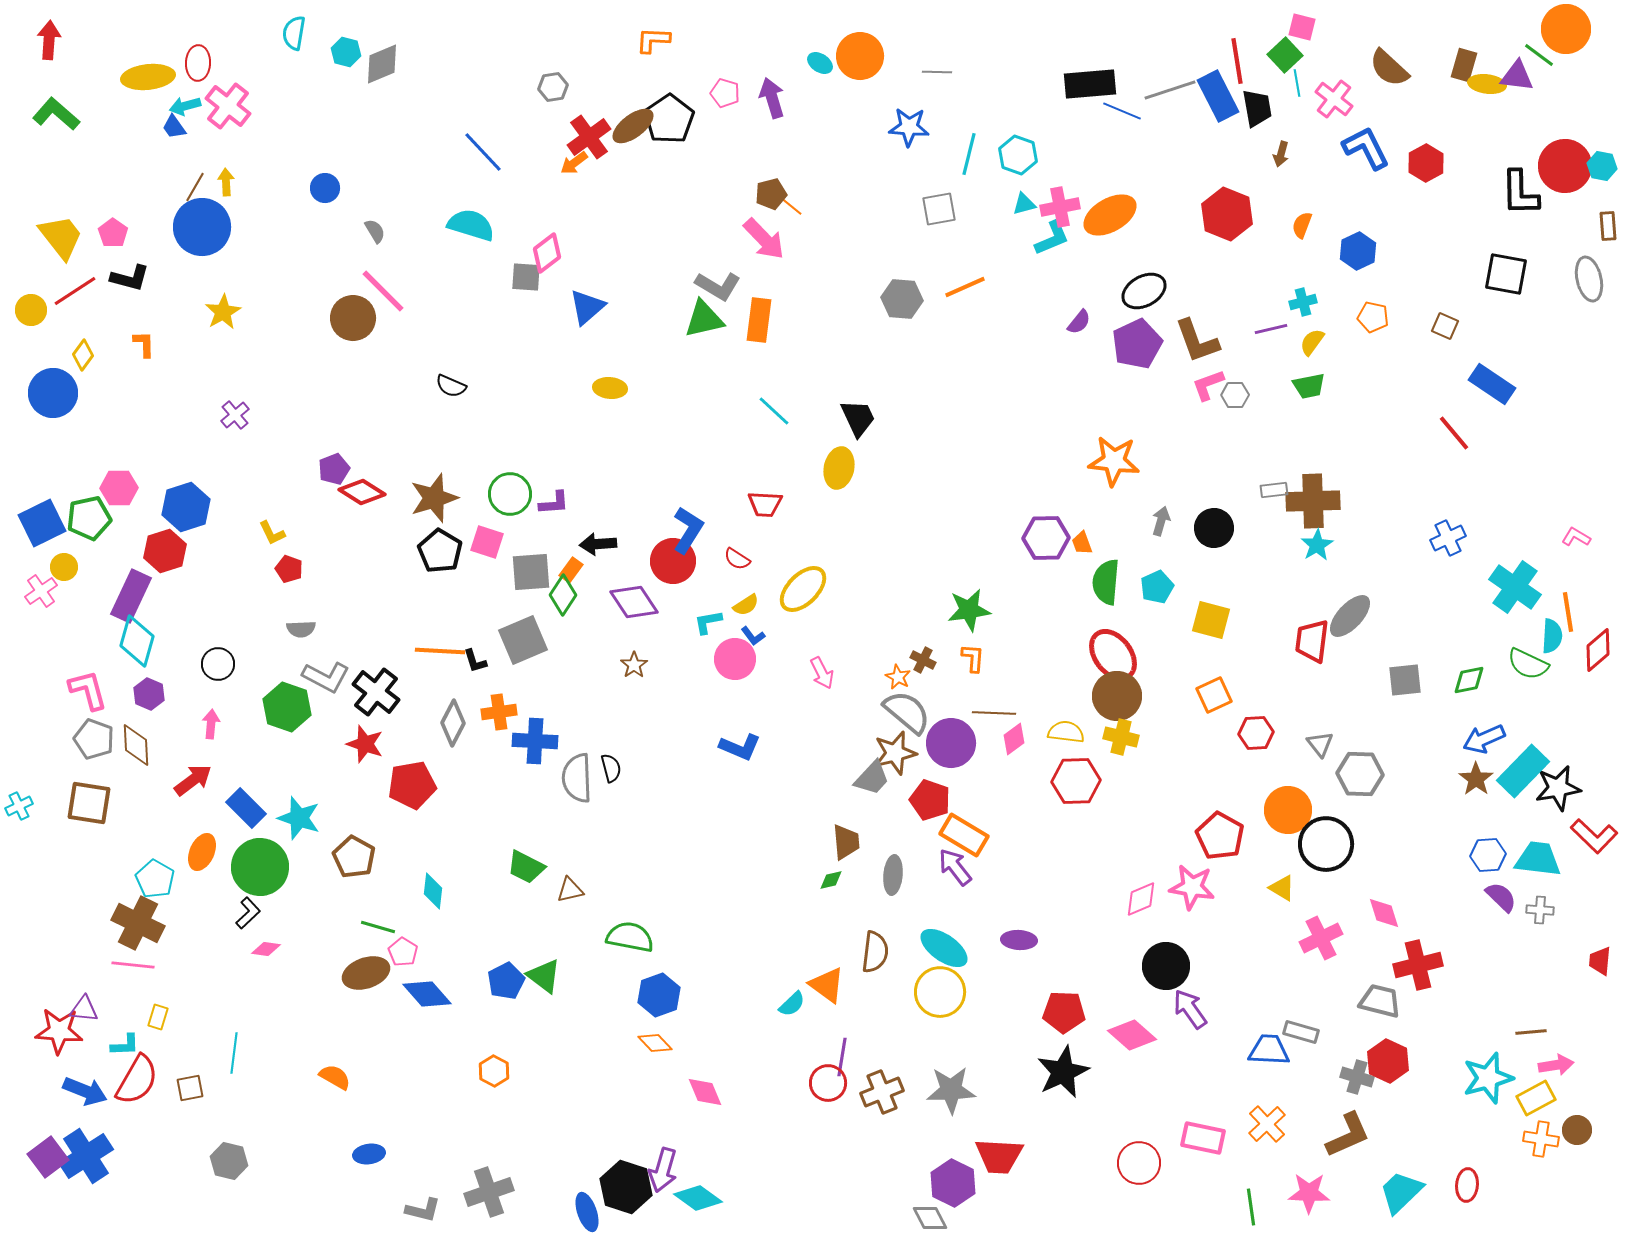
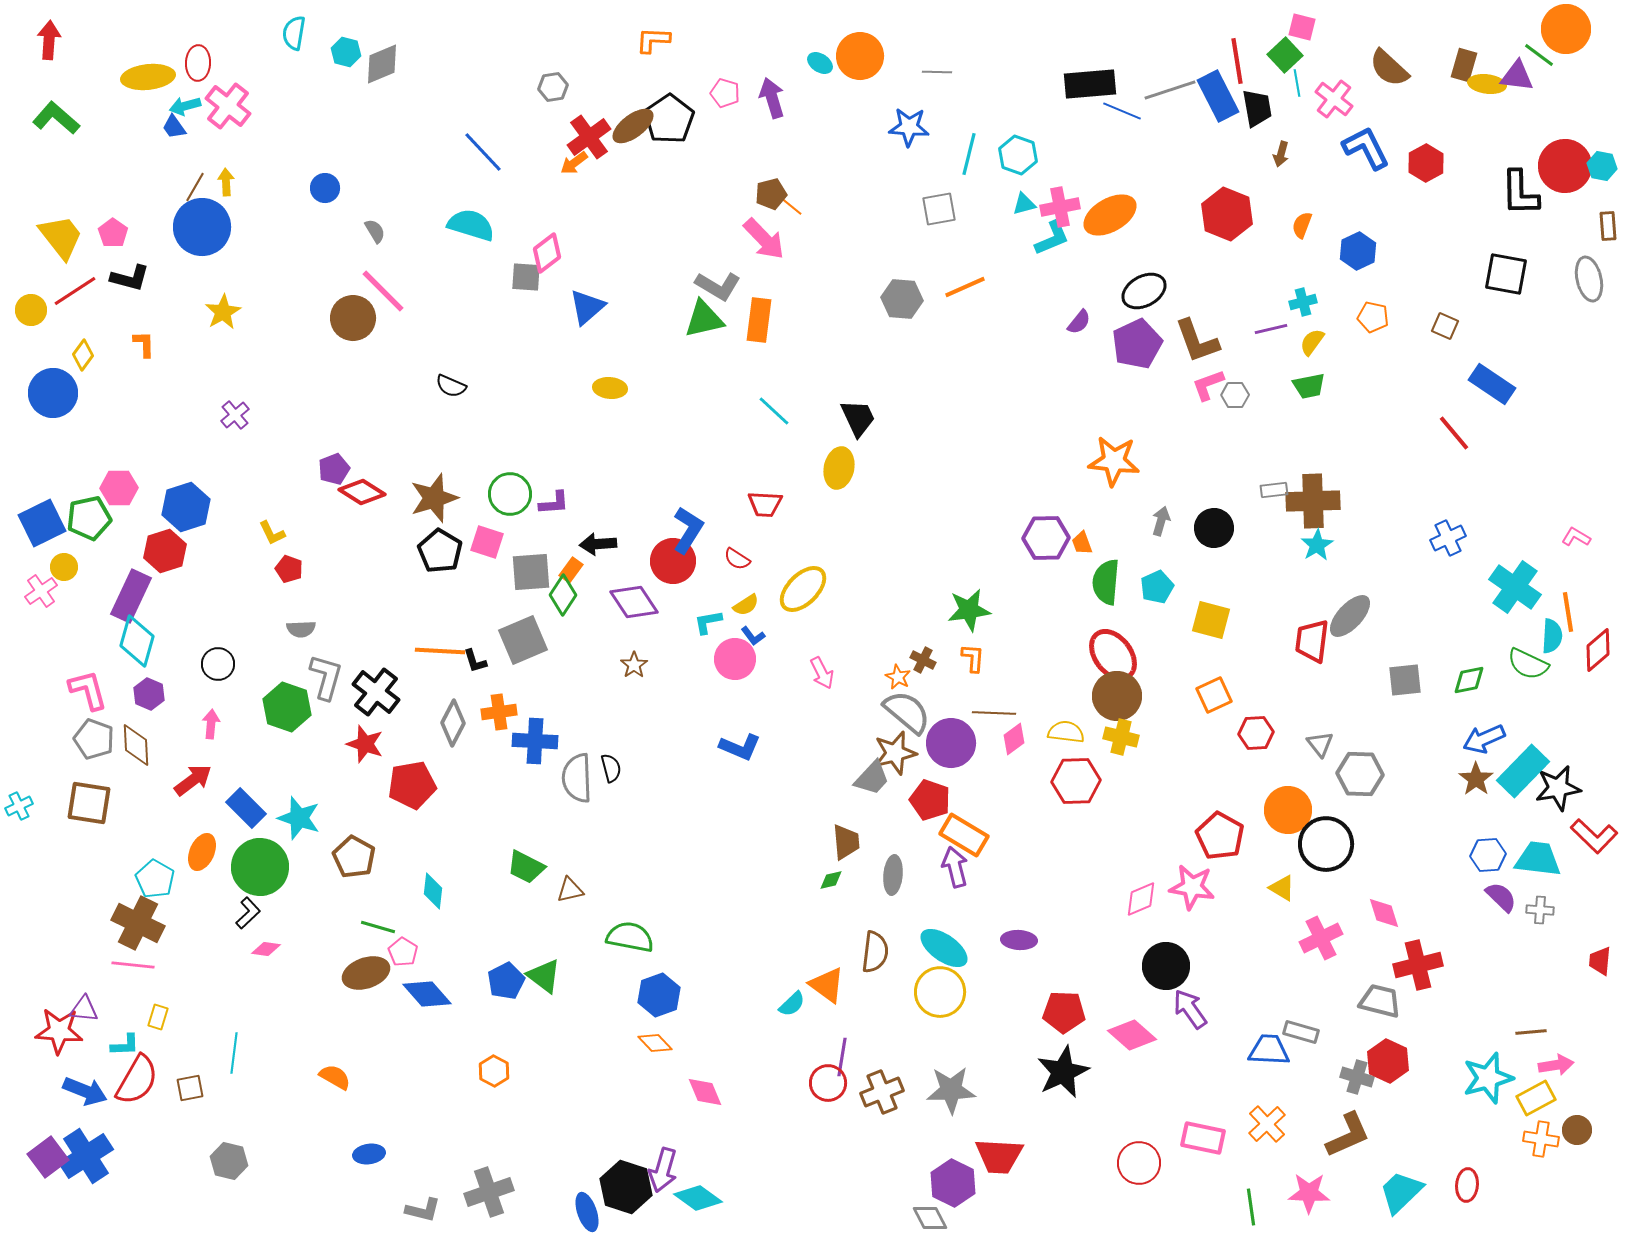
green L-shape at (56, 114): moved 4 px down
gray L-shape at (326, 677): rotated 102 degrees counterclockwise
purple arrow at (955, 867): rotated 24 degrees clockwise
